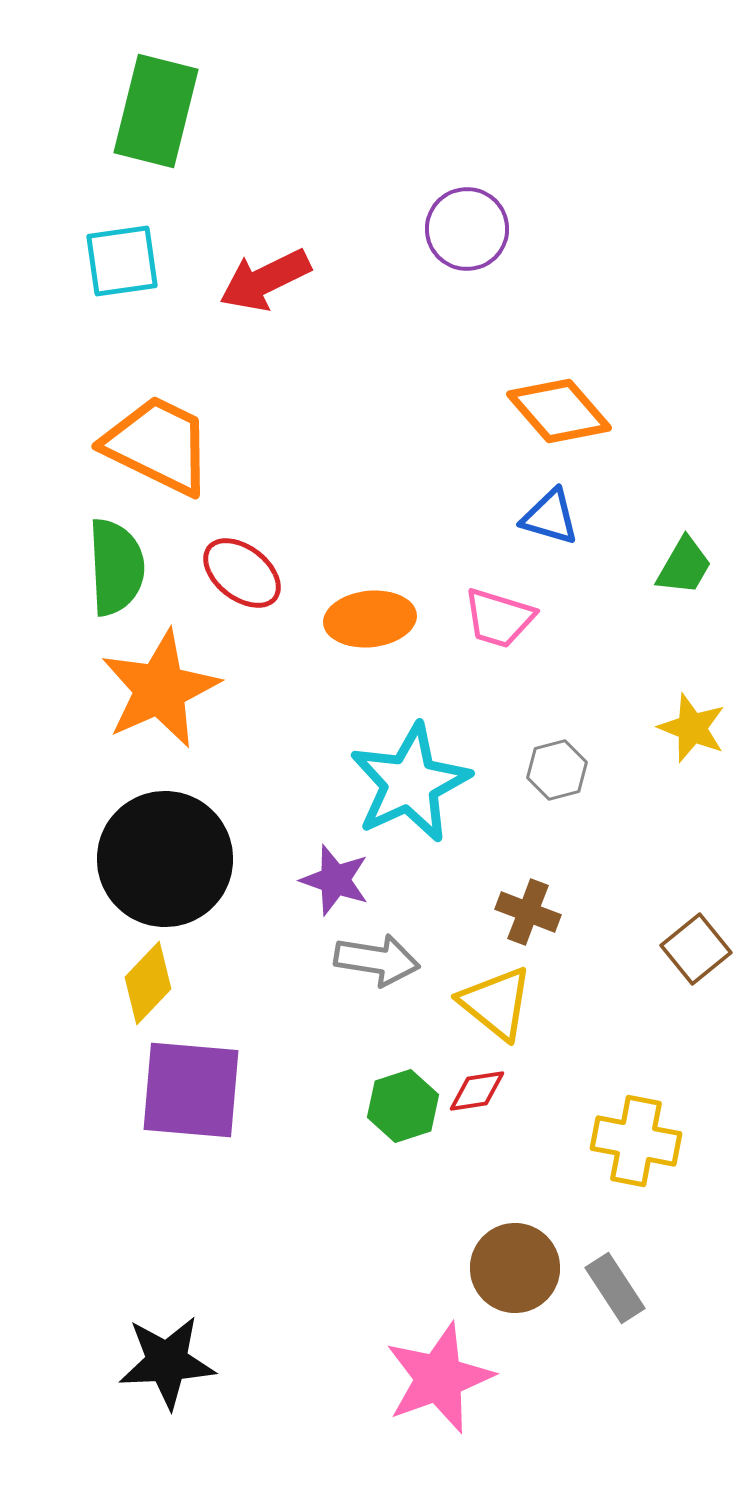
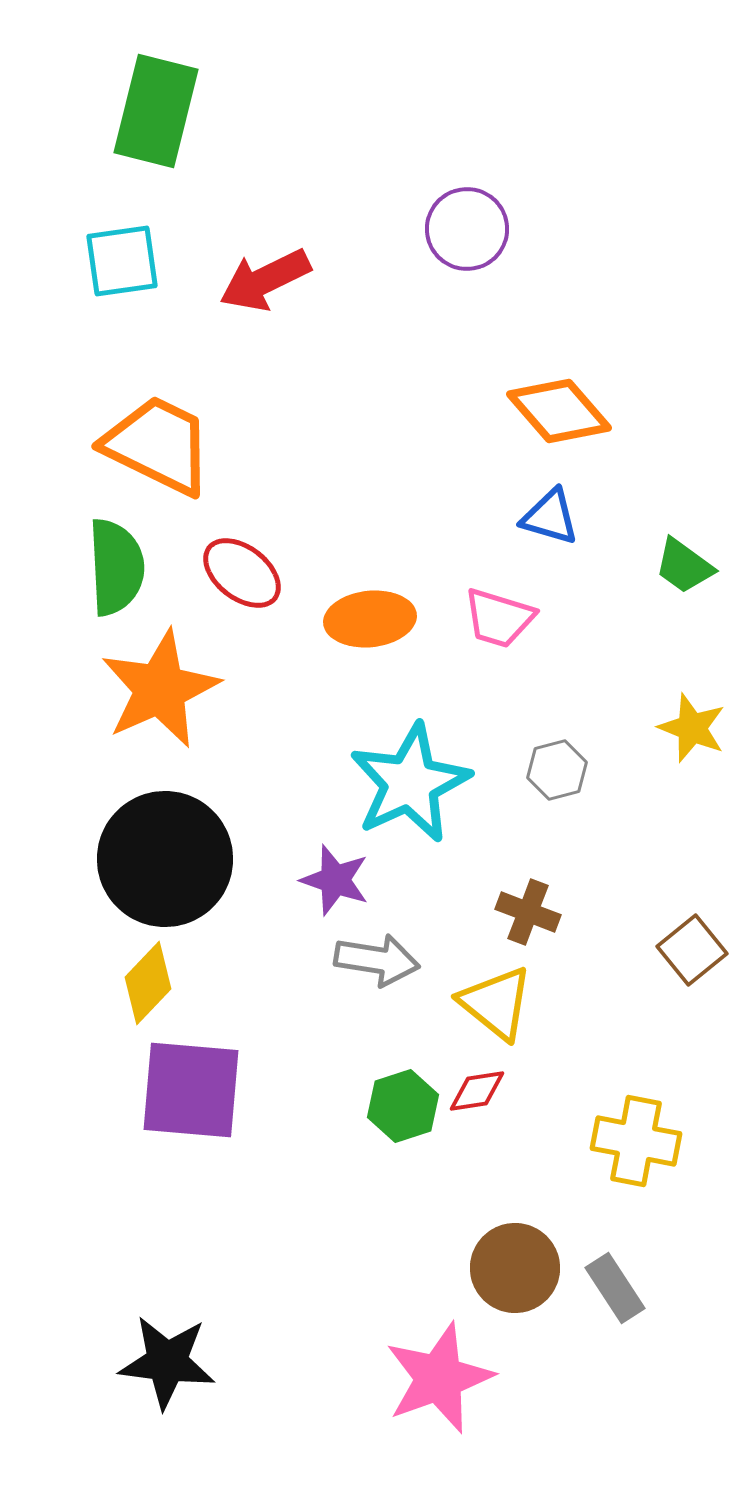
green trapezoid: rotated 96 degrees clockwise
brown square: moved 4 px left, 1 px down
black star: rotated 10 degrees clockwise
